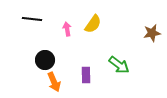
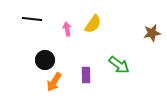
orange arrow: rotated 54 degrees clockwise
